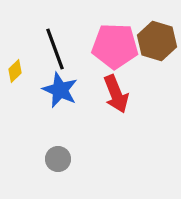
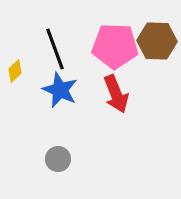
brown hexagon: rotated 15 degrees counterclockwise
